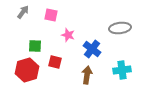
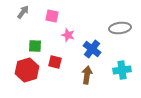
pink square: moved 1 px right, 1 px down
